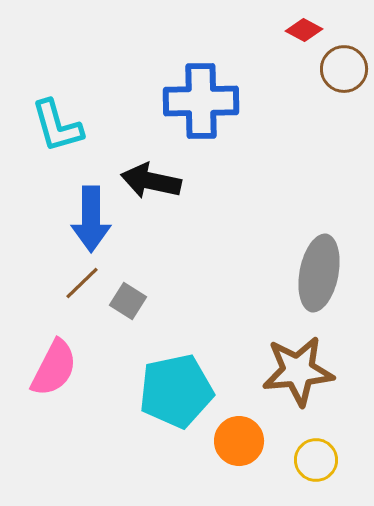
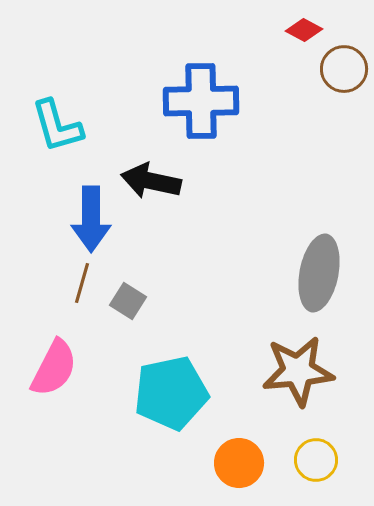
brown line: rotated 30 degrees counterclockwise
cyan pentagon: moved 5 px left, 2 px down
orange circle: moved 22 px down
